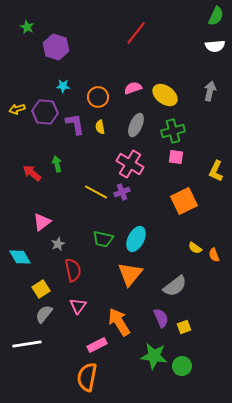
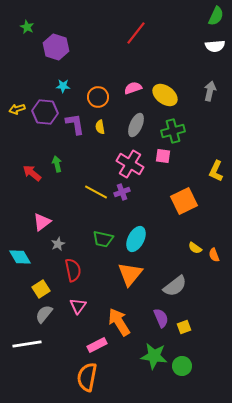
pink square at (176, 157): moved 13 px left, 1 px up
